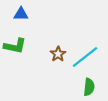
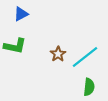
blue triangle: rotated 28 degrees counterclockwise
